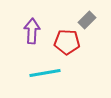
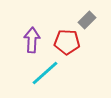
purple arrow: moved 9 px down
cyan line: rotated 32 degrees counterclockwise
